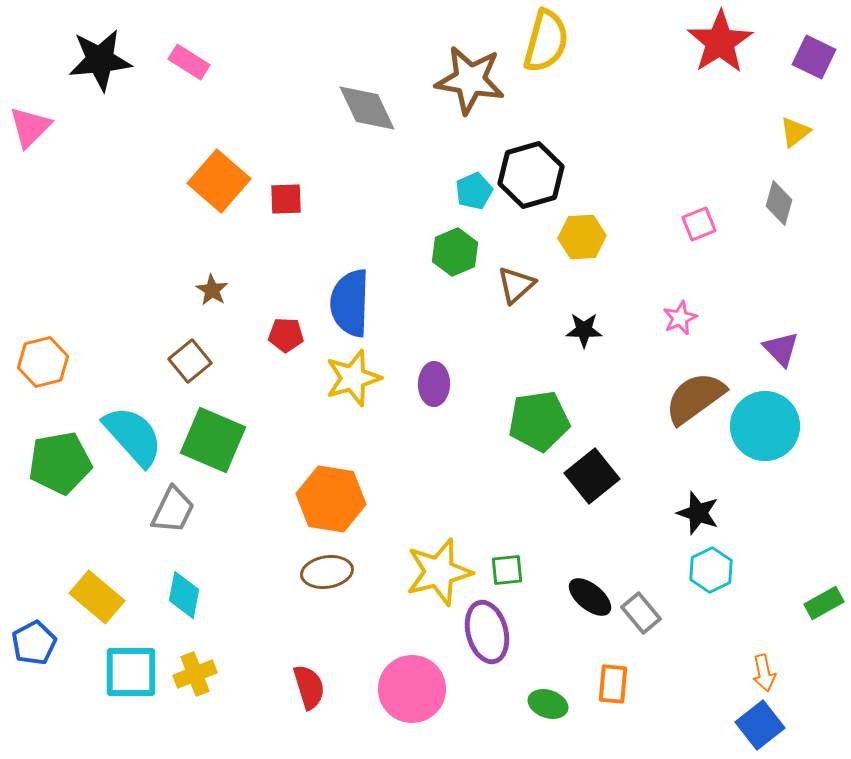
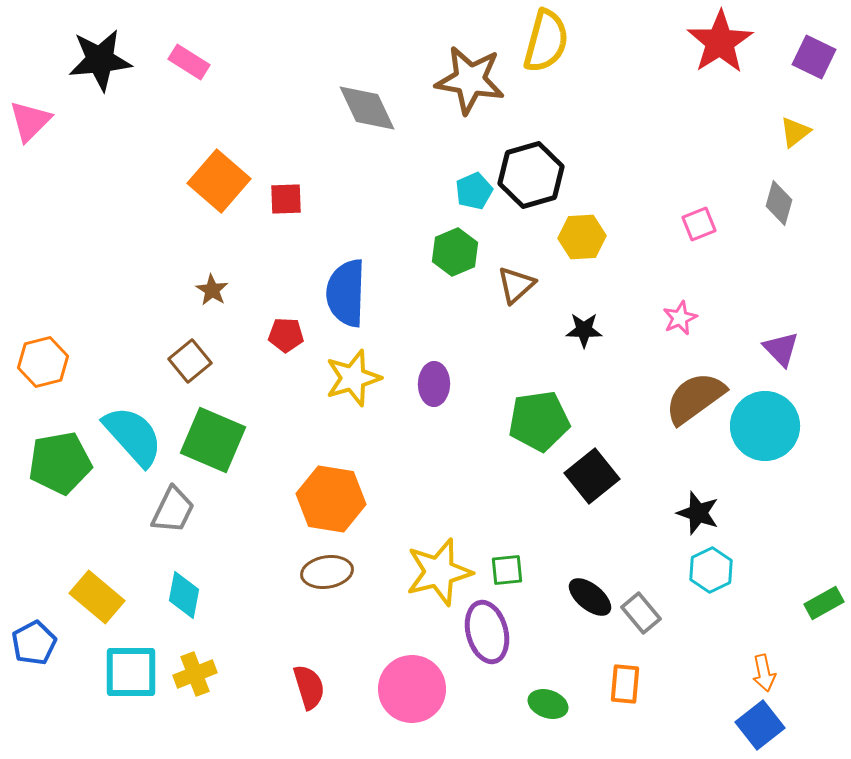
pink triangle at (30, 127): moved 6 px up
blue semicircle at (350, 303): moved 4 px left, 10 px up
orange rectangle at (613, 684): moved 12 px right
